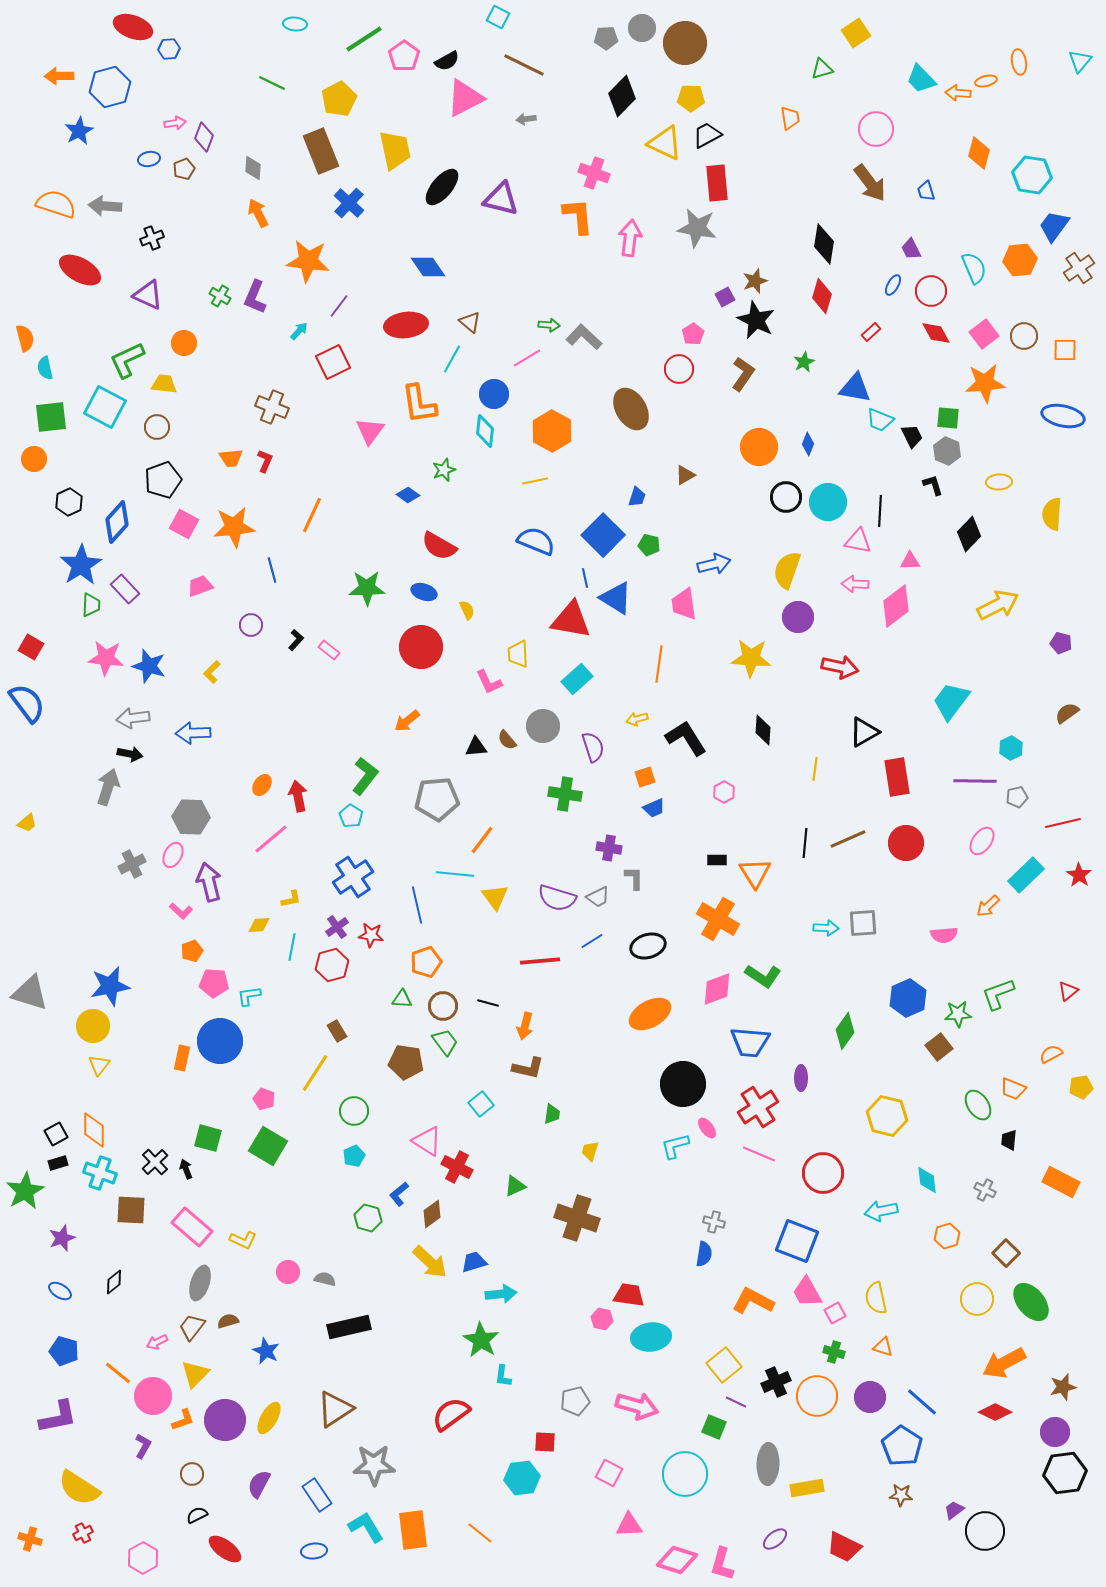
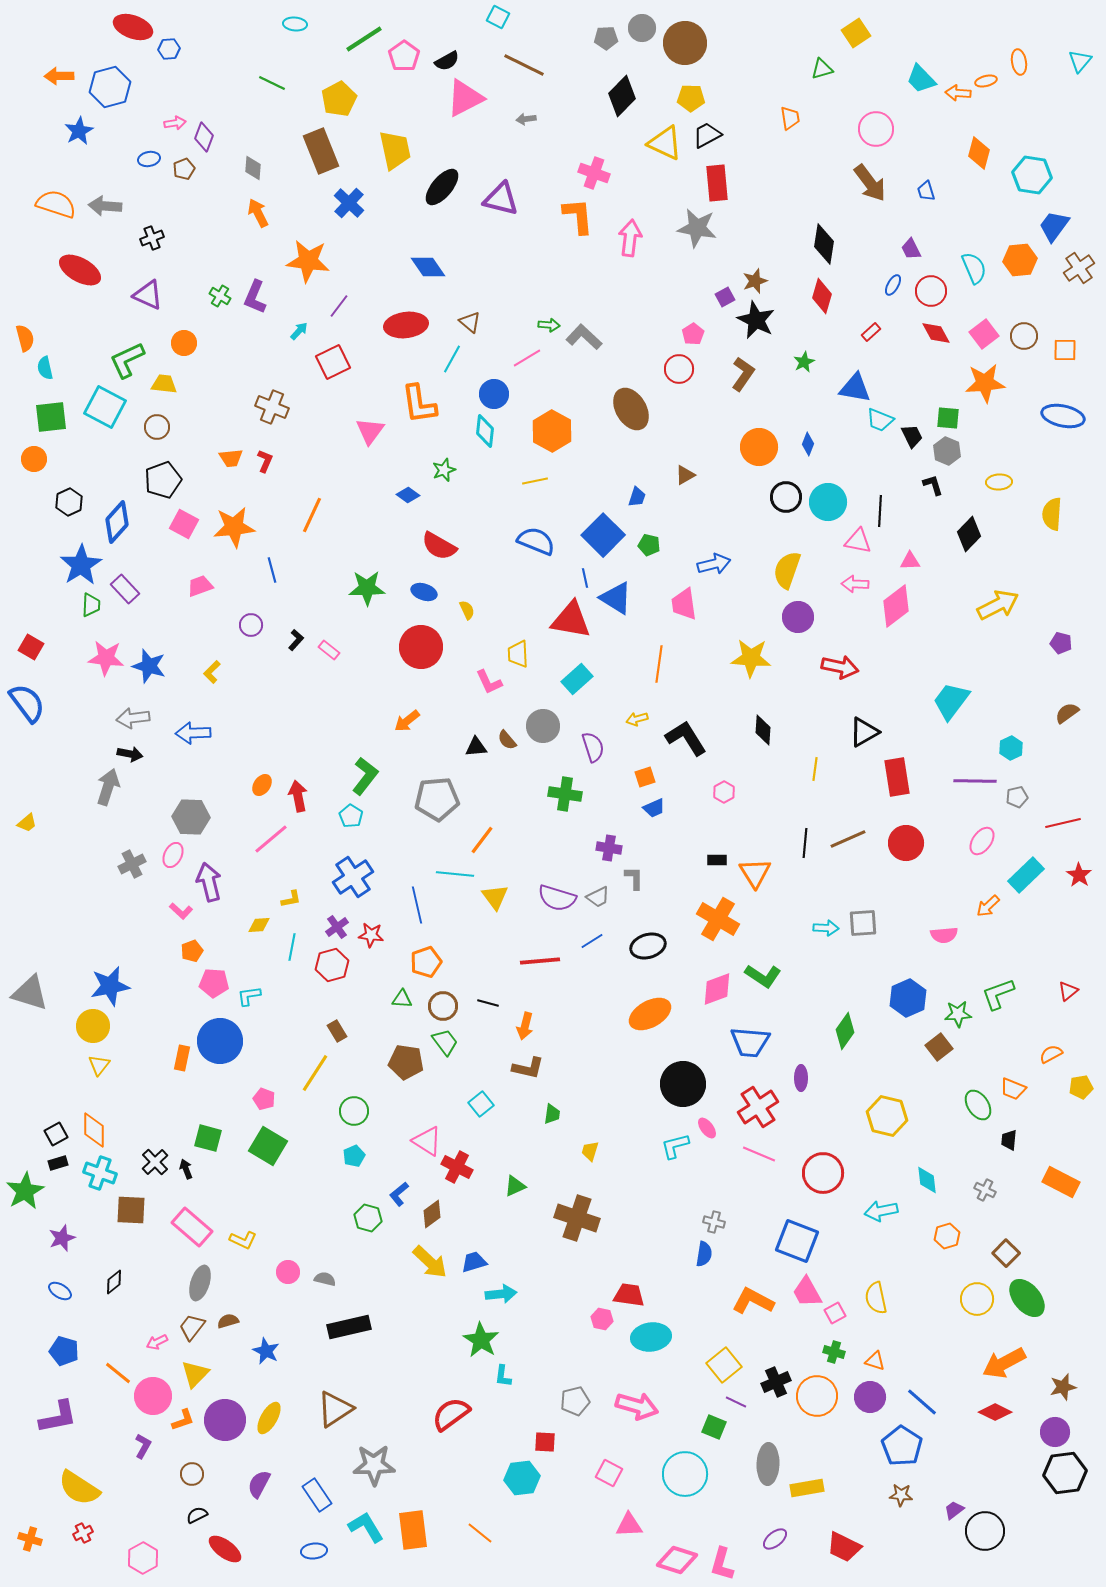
green ellipse at (1031, 1302): moved 4 px left, 4 px up
orange triangle at (883, 1347): moved 8 px left, 14 px down
